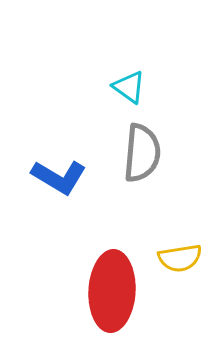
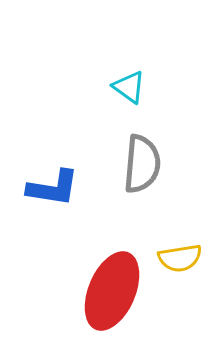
gray semicircle: moved 11 px down
blue L-shape: moved 6 px left, 11 px down; rotated 22 degrees counterclockwise
red ellipse: rotated 20 degrees clockwise
